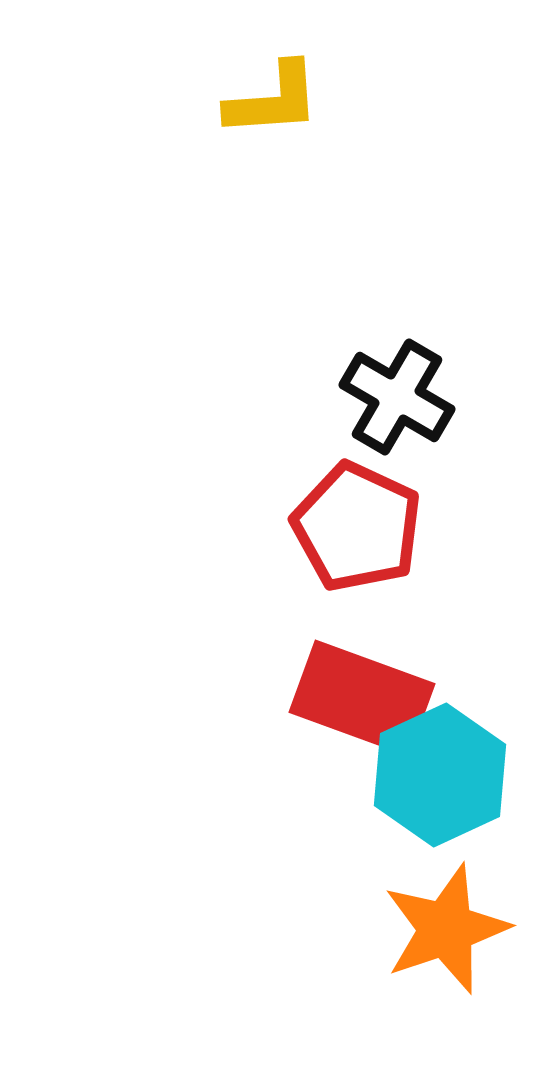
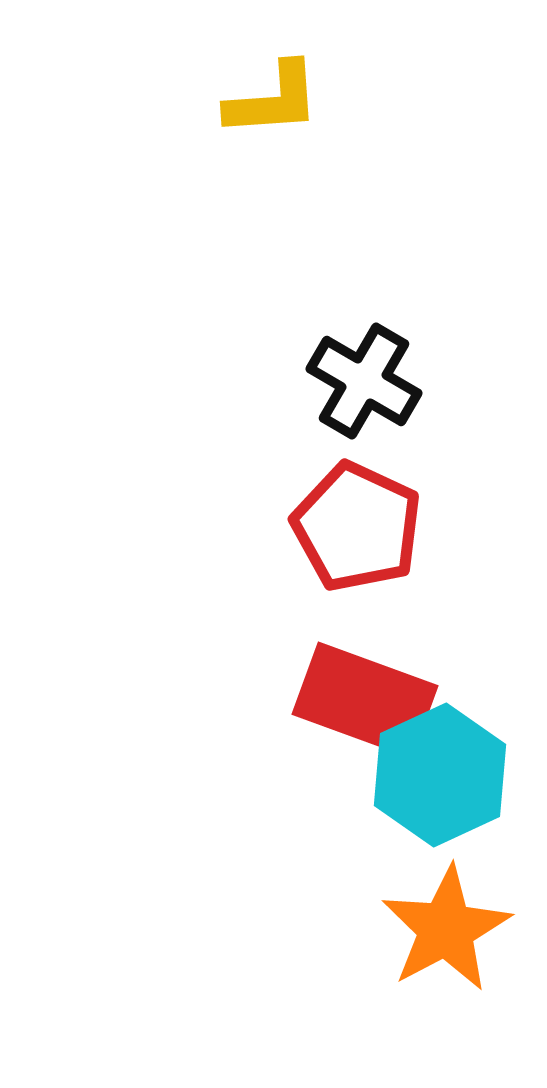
black cross: moved 33 px left, 16 px up
red rectangle: moved 3 px right, 2 px down
orange star: rotated 9 degrees counterclockwise
